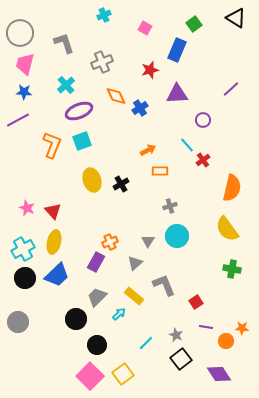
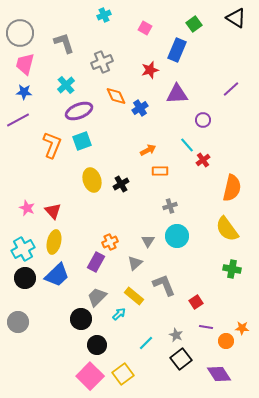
black circle at (76, 319): moved 5 px right
